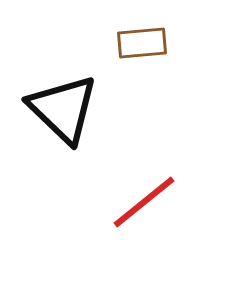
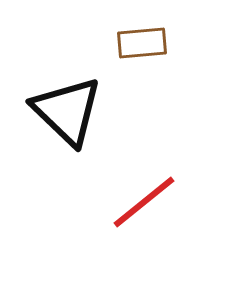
black triangle: moved 4 px right, 2 px down
